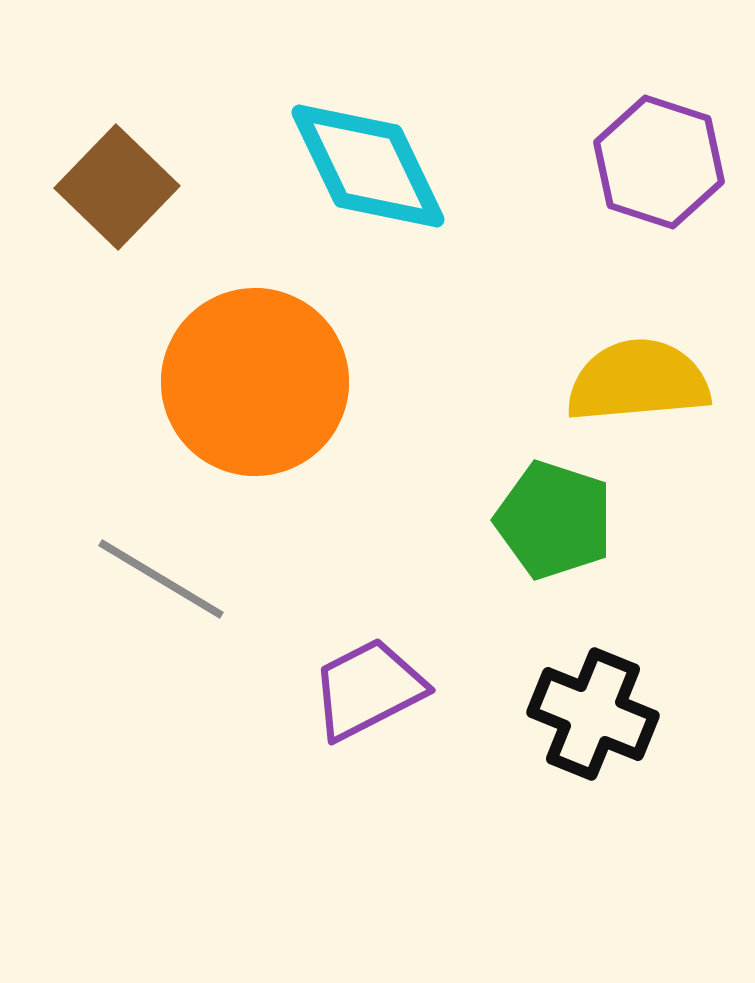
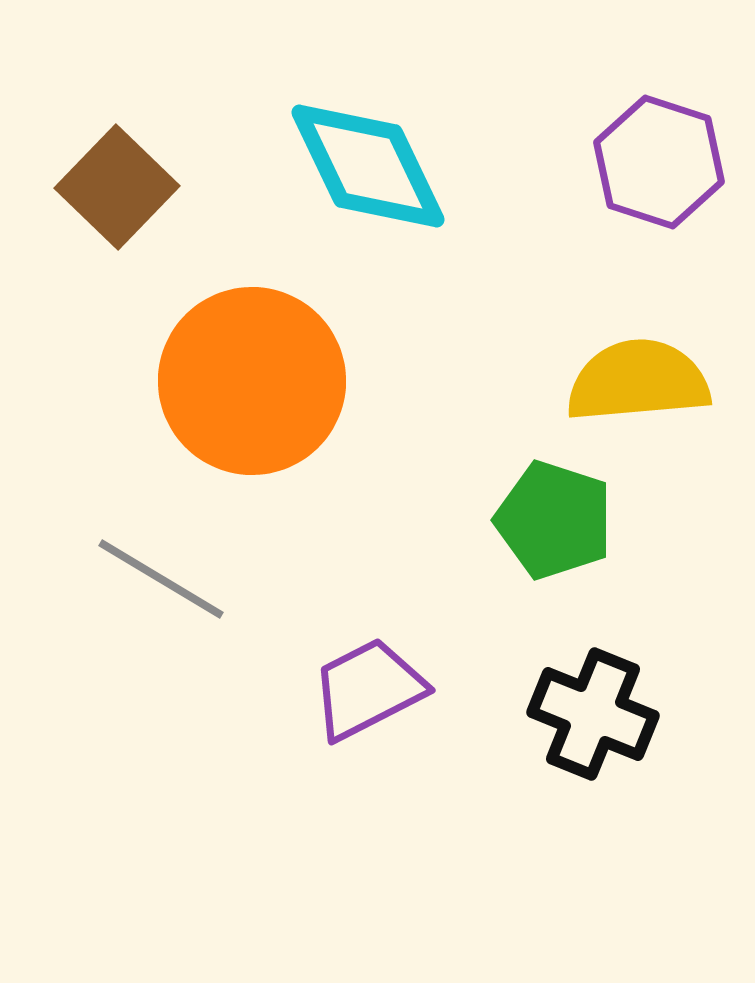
orange circle: moved 3 px left, 1 px up
